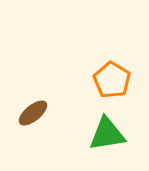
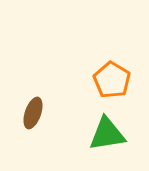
brown ellipse: rotated 32 degrees counterclockwise
